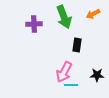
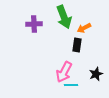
orange arrow: moved 9 px left, 14 px down
black star: moved 1 px left, 1 px up; rotated 24 degrees counterclockwise
